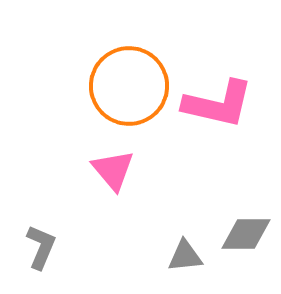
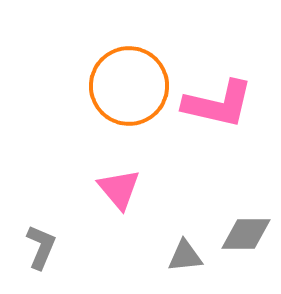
pink triangle: moved 6 px right, 19 px down
